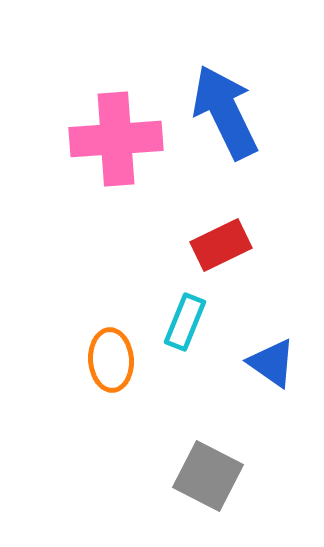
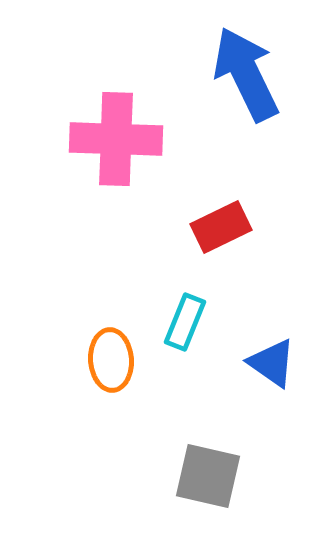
blue arrow: moved 21 px right, 38 px up
pink cross: rotated 6 degrees clockwise
red rectangle: moved 18 px up
gray square: rotated 14 degrees counterclockwise
